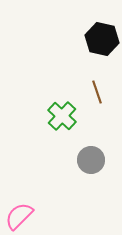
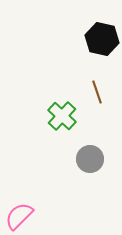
gray circle: moved 1 px left, 1 px up
